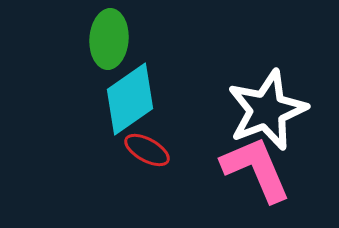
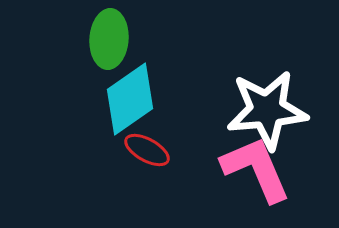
white star: rotated 16 degrees clockwise
